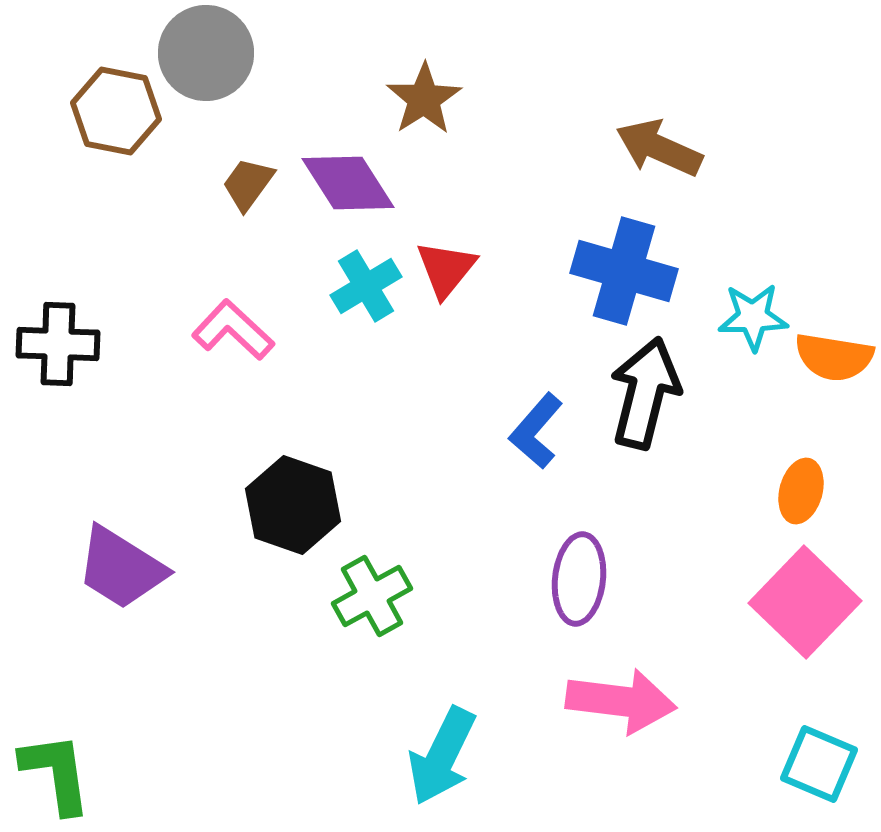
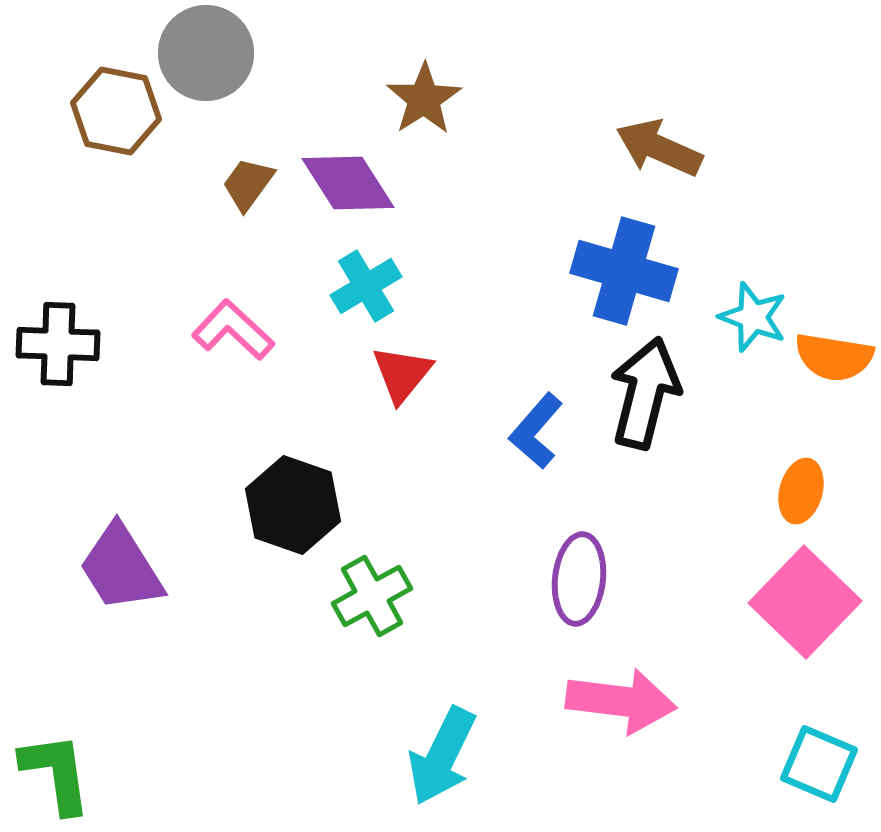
red triangle: moved 44 px left, 105 px down
cyan star: rotated 22 degrees clockwise
purple trapezoid: rotated 26 degrees clockwise
